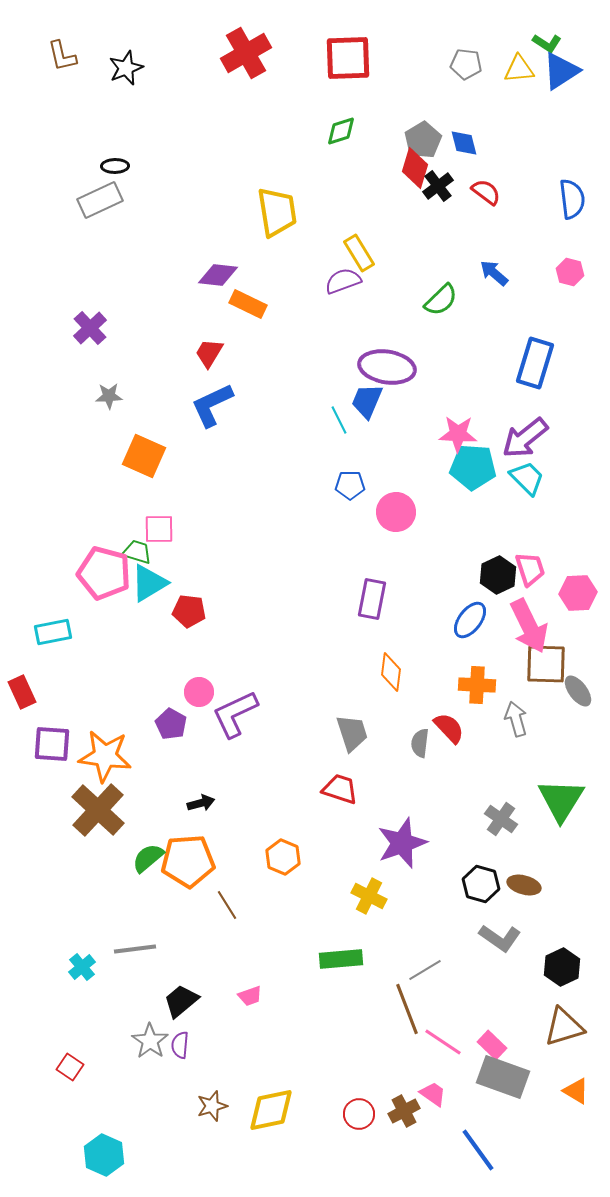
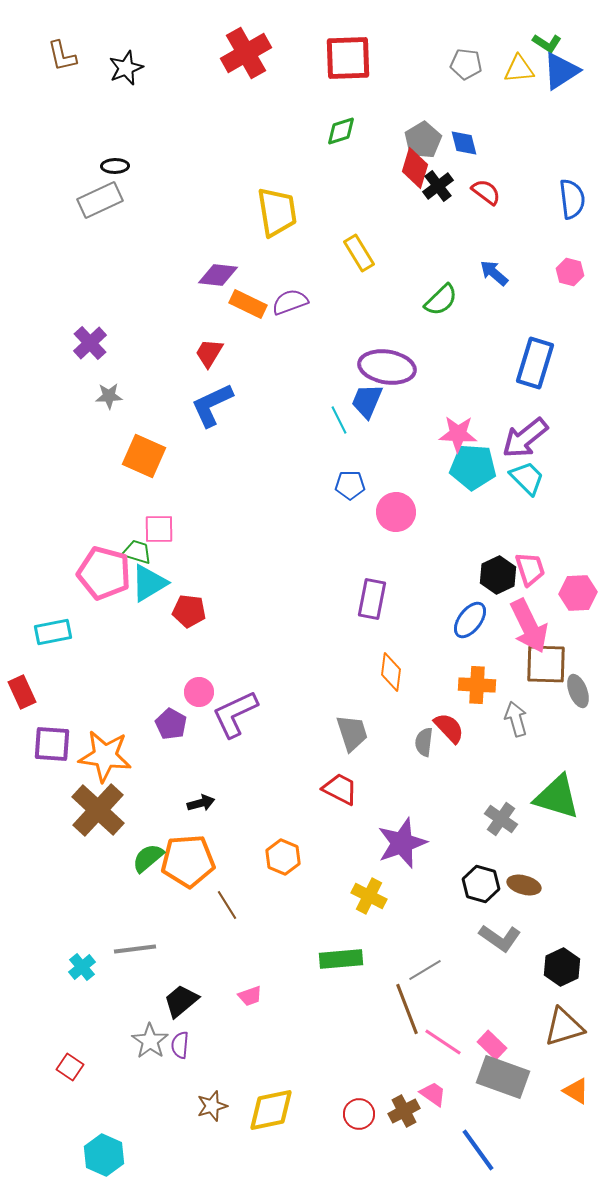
purple semicircle at (343, 281): moved 53 px left, 21 px down
purple cross at (90, 328): moved 15 px down
gray ellipse at (578, 691): rotated 16 degrees clockwise
gray semicircle at (420, 743): moved 4 px right, 1 px up
red trapezoid at (340, 789): rotated 9 degrees clockwise
green triangle at (561, 800): moved 4 px left, 3 px up; rotated 45 degrees counterclockwise
